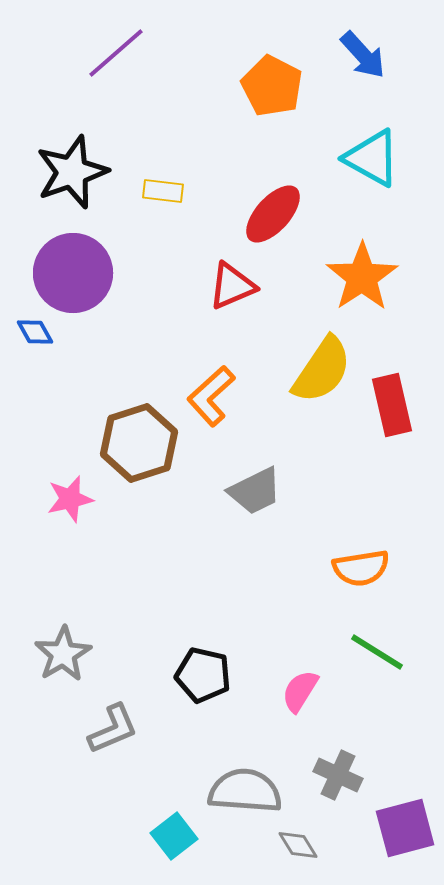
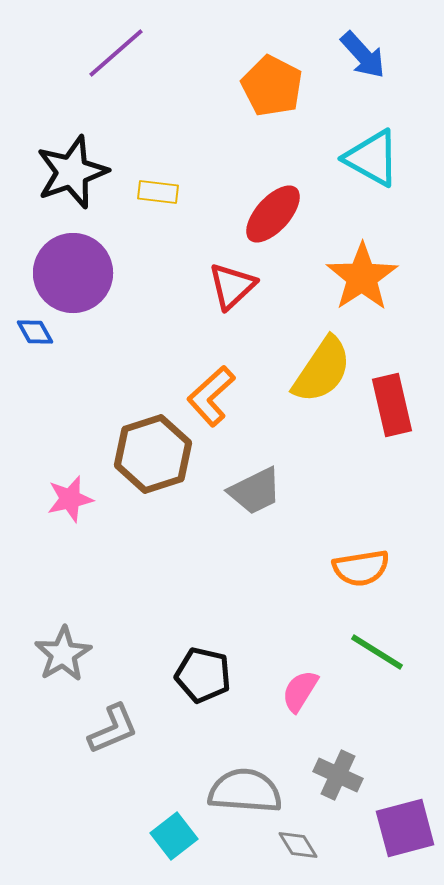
yellow rectangle: moved 5 px left, 1 px down
red triangle: rotated 20 degrees counterclockwise
brown hexagon: moved 14 px right, 11 px down
